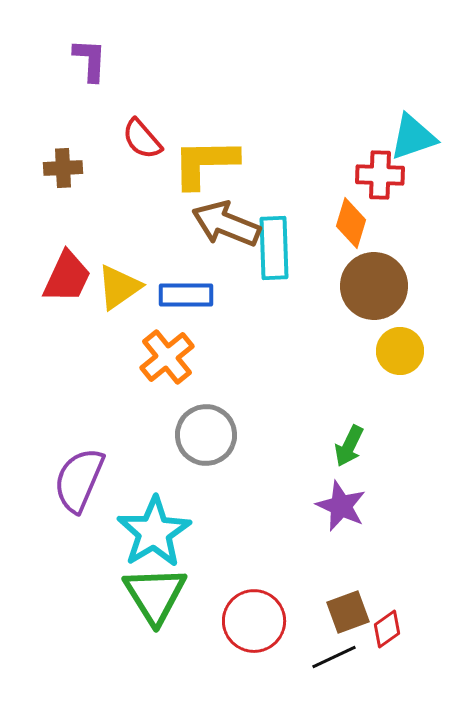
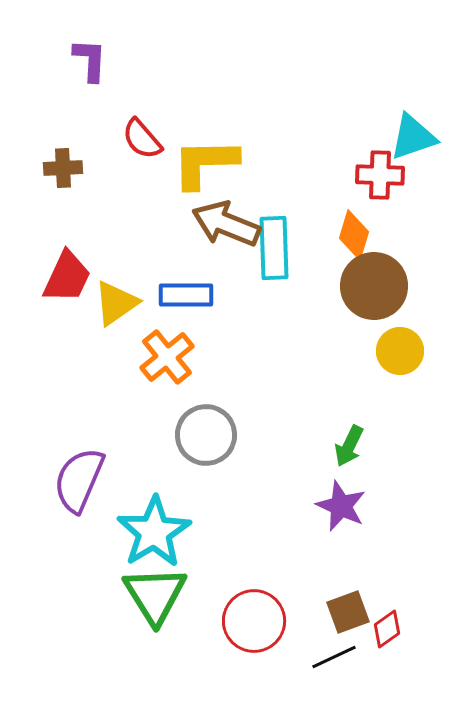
orange diamond: moved 3 px right, 12 px down
yellow triangle: moved 3 px left, 16 px down
